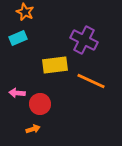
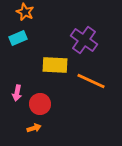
purple cross: rotated 8 degrees clockwise
yellow rectangle: rotated 10 degrees clockwise
pink arrow: rotated 84 degrees counterclockwise
orange arrow: moved 1 px right, 1 px up
